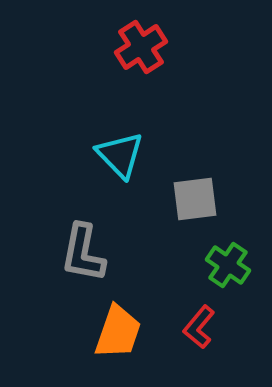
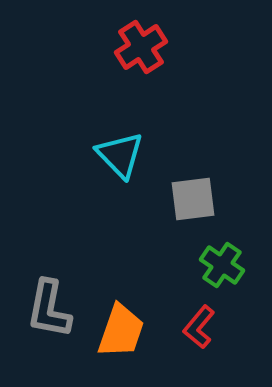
gray square: moved 2 px left
gray L-shape: moved 34 px left, 56 px down
green cross: moved 6 px left
orange trapezoid: moved 3 px right, 1 px up
